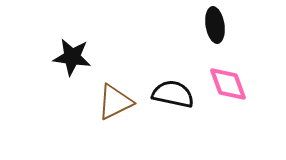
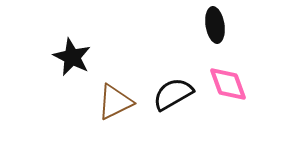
black star: rotated 18 degrees clockwise
black semicircle: rotated 42 degrees counterclockwise
